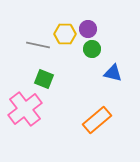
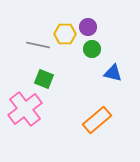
purple circle: moved 2 px up
